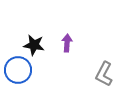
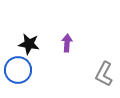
black star: moved 5 px left, 1 px up
